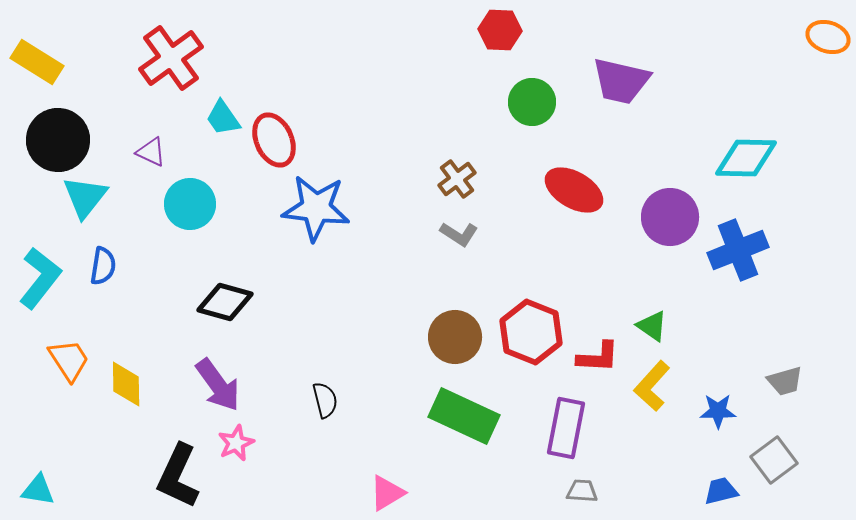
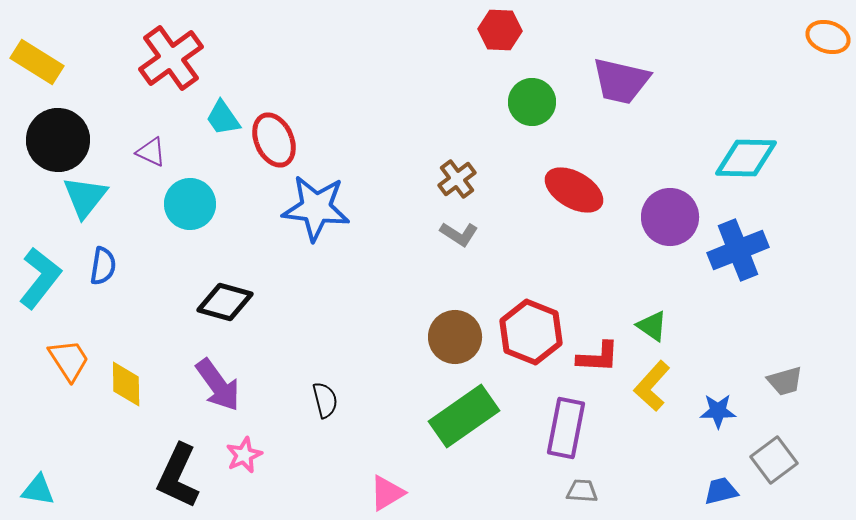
green rectangle at (464, 416): rotated 60 degrees counterclockwise
pink star at (236, 443): moved 8 px right, 12 px down
